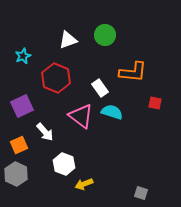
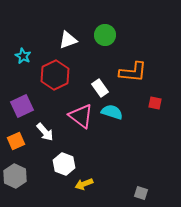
cyan star: rotated 21 degrees counterclockwise
red hexagon: moved 1 px left, 3 px up; rotated 12 degrees clockwise
orange square: moved 3 px left, 4 px up
gray hexagon: moved 1 px left, 2 px down
